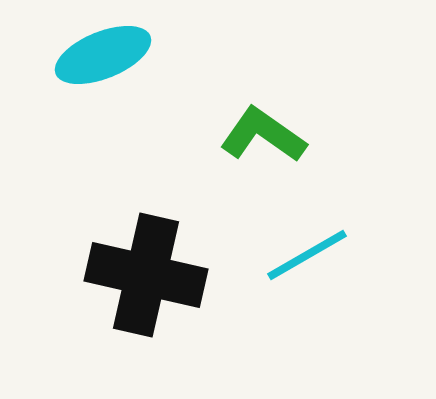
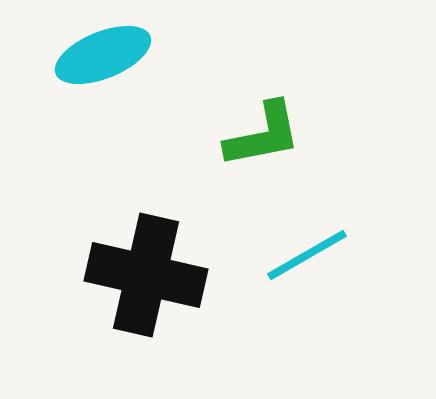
green L-shape: rotated 134 degrees clockwise
